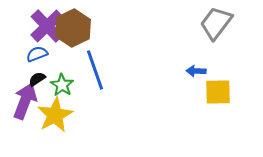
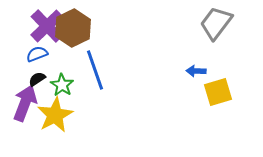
yellow square: rotated 16 degrees counterclockwise
purple arrow: moved 2 px down
